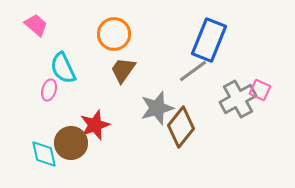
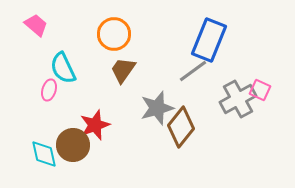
brown circle: moved 2 px right, 2 px down
